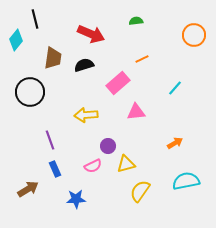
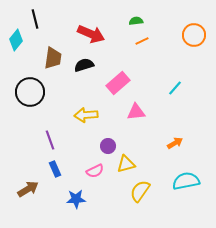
orange line: moved 18 px up
pink semicircle: moved 2 px right, 5 px down
